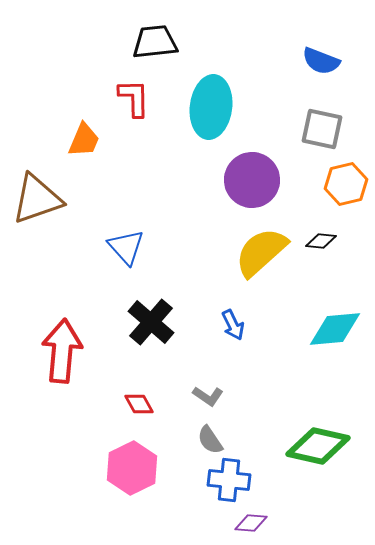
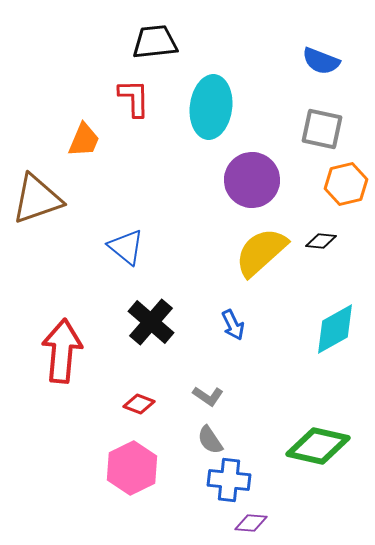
blue triangle: rotated 9 degrees counterclockwise
cyan diamond: rotated 24 degrees counterclockwise
red diamond: rotated 40 degrees counterclockwise
